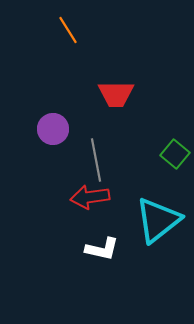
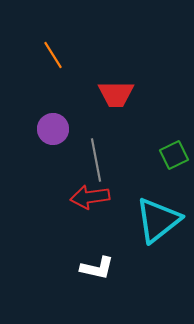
orange line: moved 15 px left, 25 px down
green square: moved 1 px left, 1 px down; rotated 24 degrees clockwise
white L-shape: moved 5 px left, 19 px down
